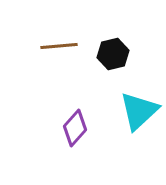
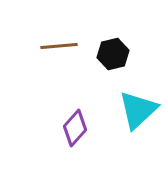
cyan triangle: moved 1 px left, 1 px up
